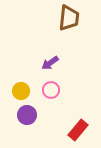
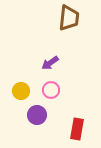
purple circle: moved 10 px right
red rectangle: moved 1 px left, 1 px up; rotated 30 degrees counterclockwise
